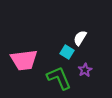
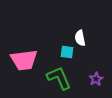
white semicircle: rotated 42 degrees counterclockwise
cyan square: rotated 24 degrees counterclockwise
purple star: moved 11 px right, 9 px down
